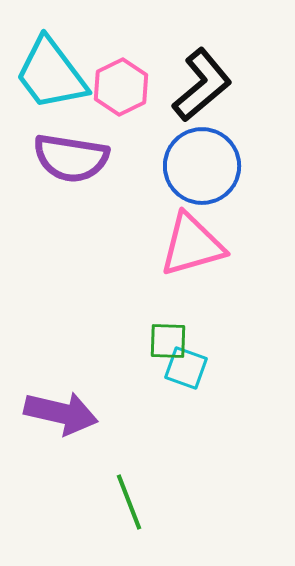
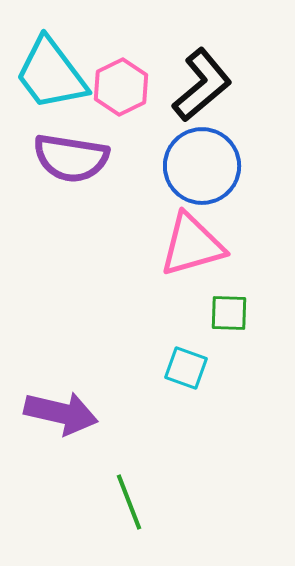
green square: moved 61 px right, 28 px up
